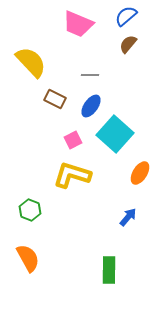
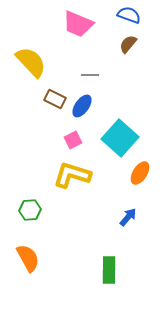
blue semicircle: moved 3 px right, 1 px up; rotated 60 degrees clockwise
blue ellipse: moved 9 px left
cyan square: moved 5 px right, 4 px down
green hexagon: rotated 25 degrees counterclockwise
